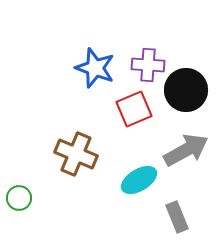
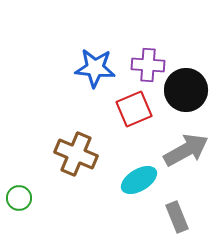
blue star: rotated 15 degrees counterclockwise
